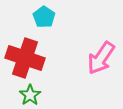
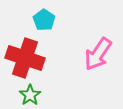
cyan pentagon: moved 3 px down
pink arrow: moved 3 px left, 4 px up
